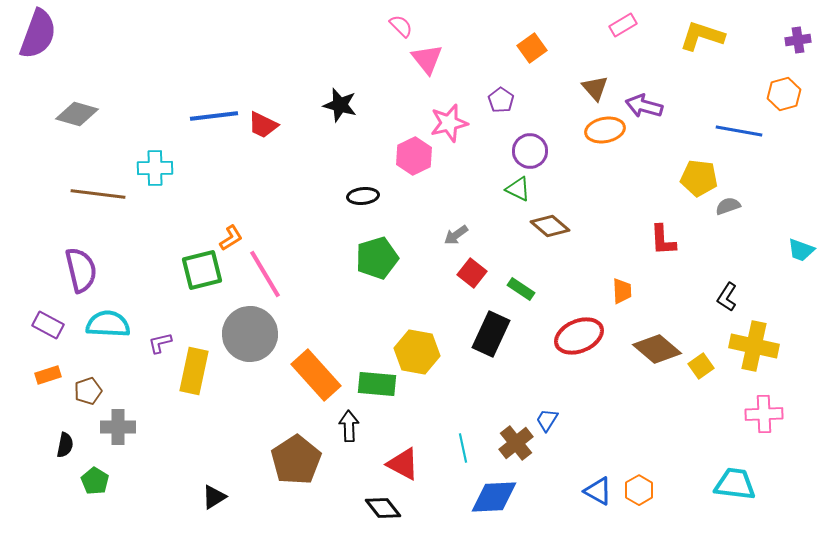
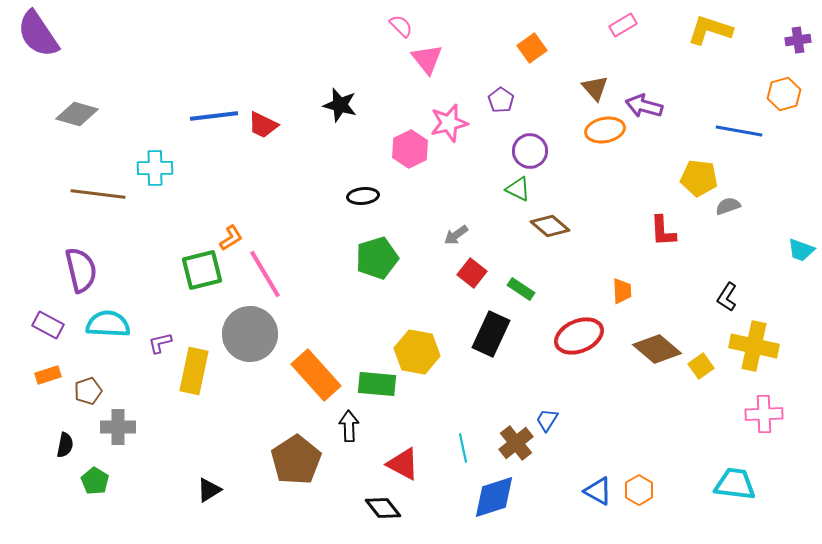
purple semicircle at (38, 34): rotated 126 degrees clockwise
yellow L-shape at (702, 36): moved 8 px right, 6 px up
pink hexagon at (414, 156): moved 4 px left, 7 px up
red L-shape at (663, 240): moved 9 px up
black triangle at (214, 497): moved 5 px left, 7 px up
blue diamond at (494, 497): rotated 15 degrees counterclockwise
